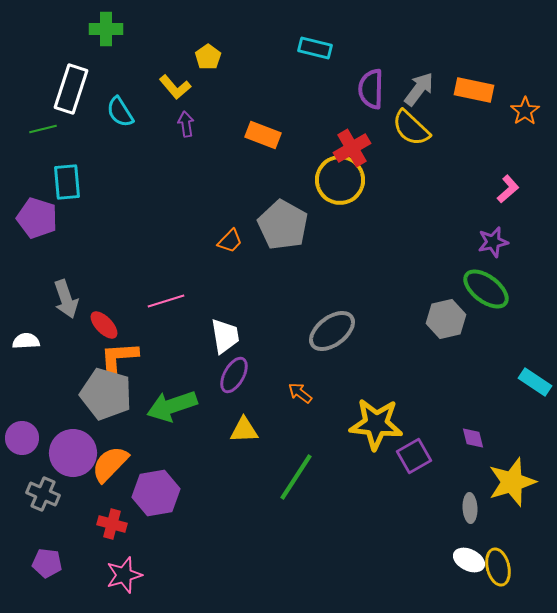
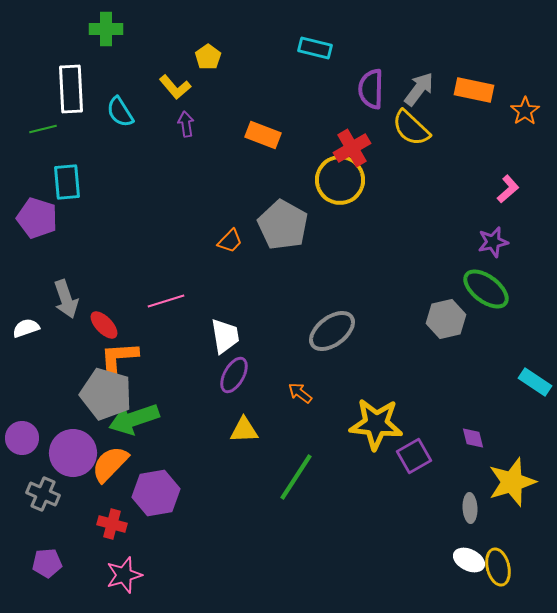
white rectangle at (71, 89): rotated 21 degrees counterclockwise
white semicircle at (26, 341): moved 13 px up; rotated 16 degrees counterclockwise
green arrow at (172, 406): moved 38 px left, 13 px down
purple pentagon at (47, 563): rotated 12 degrees counterclockwise
